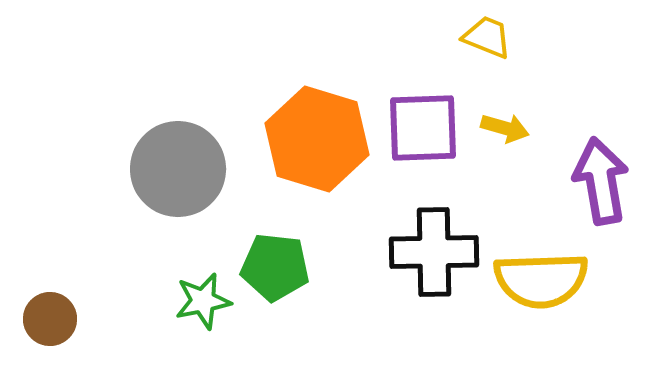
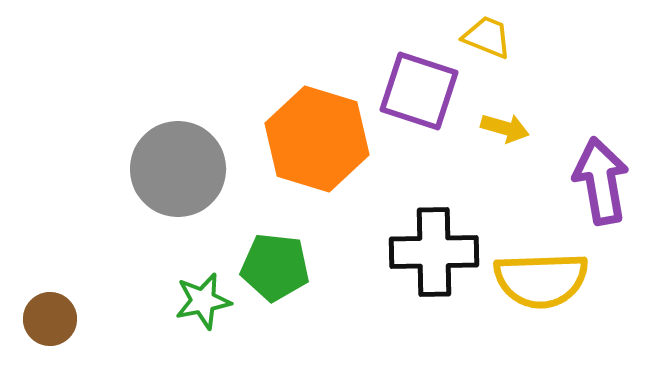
purple square: moved 4 px left, 37 px up; rotated 20 degrees clockwise
